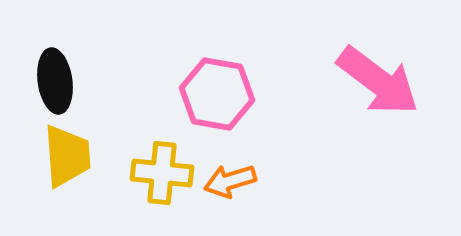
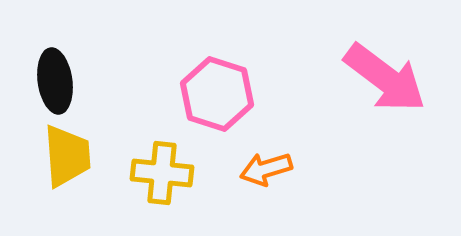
pink arrow: moved 7 px right, 3 px up
pink hexagon: rotated 8 degrees clockwise
orange arrow: moved 36 px right, 12 px up
